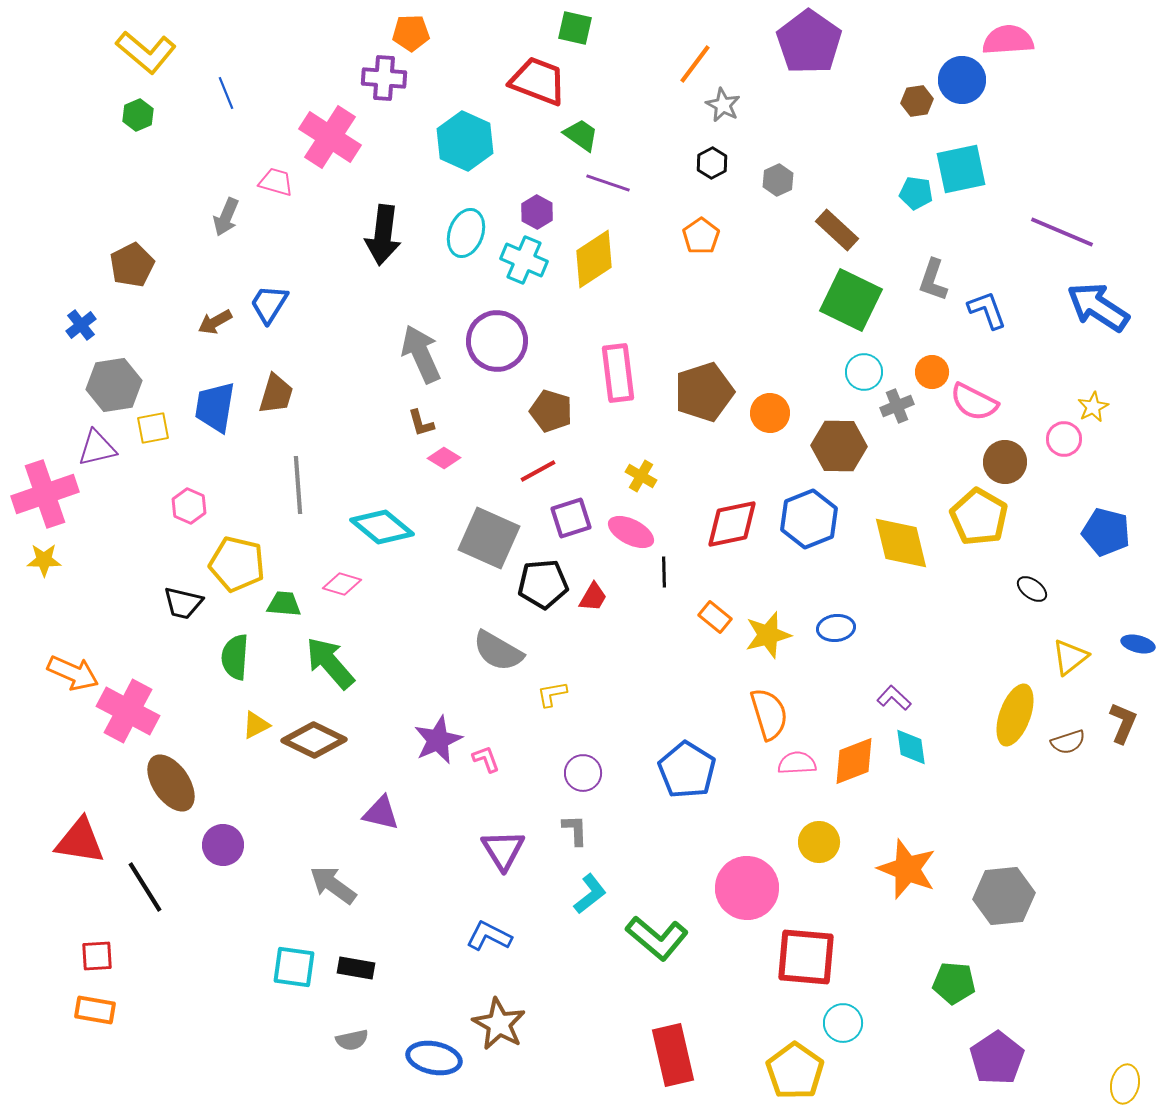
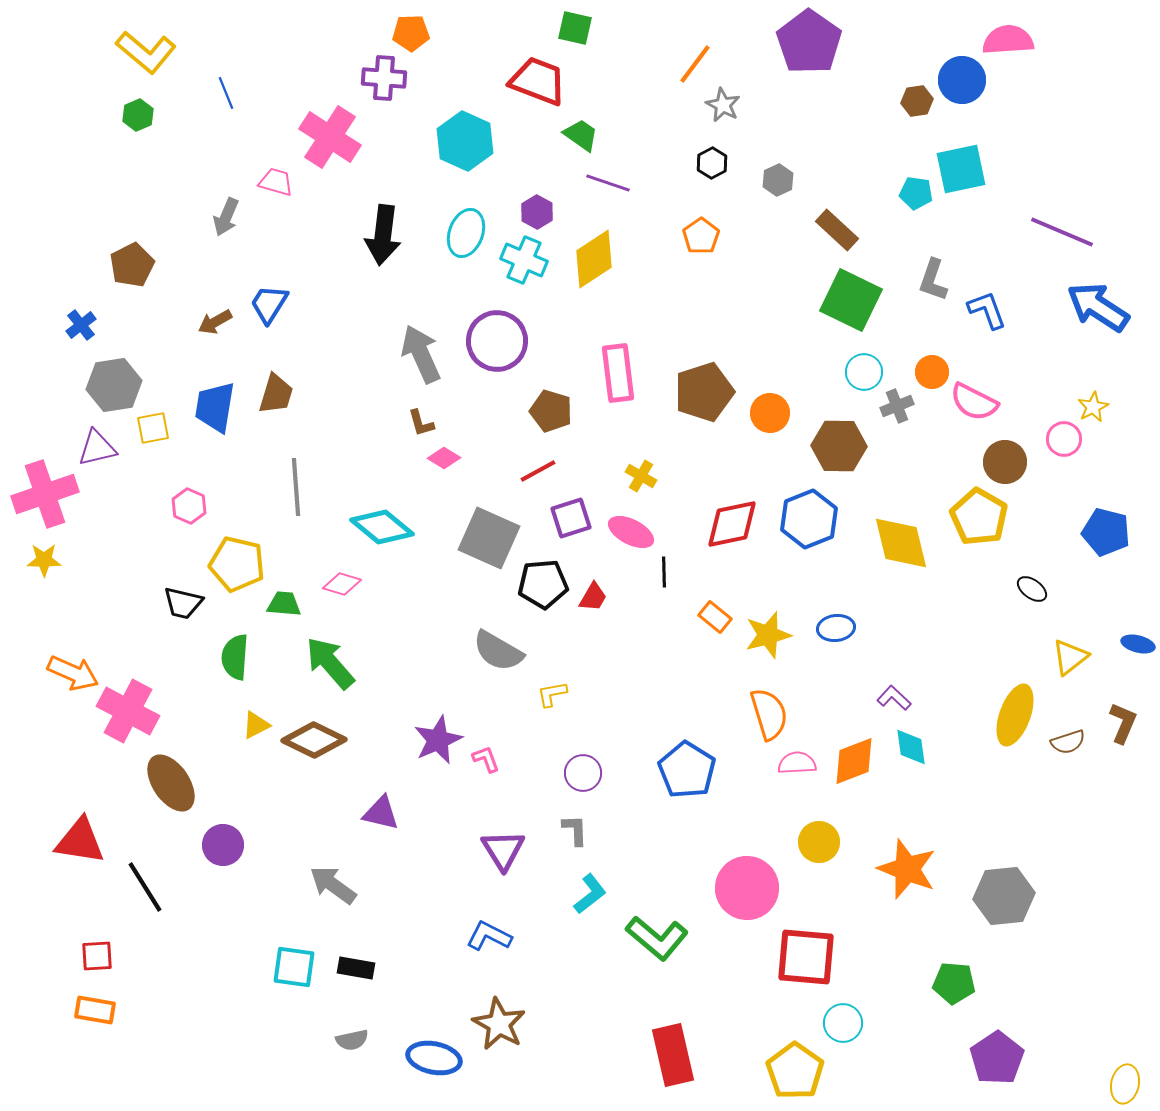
gray line at (298, 485): moved 2 px left, 2 px down
